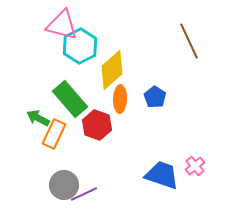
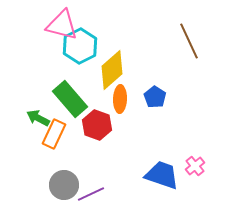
purple line: moved 7 px right
